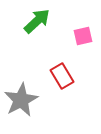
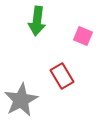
green arrow: rotated 140 degrees clockwise
pink square: rotated 36 degrees clockwise
